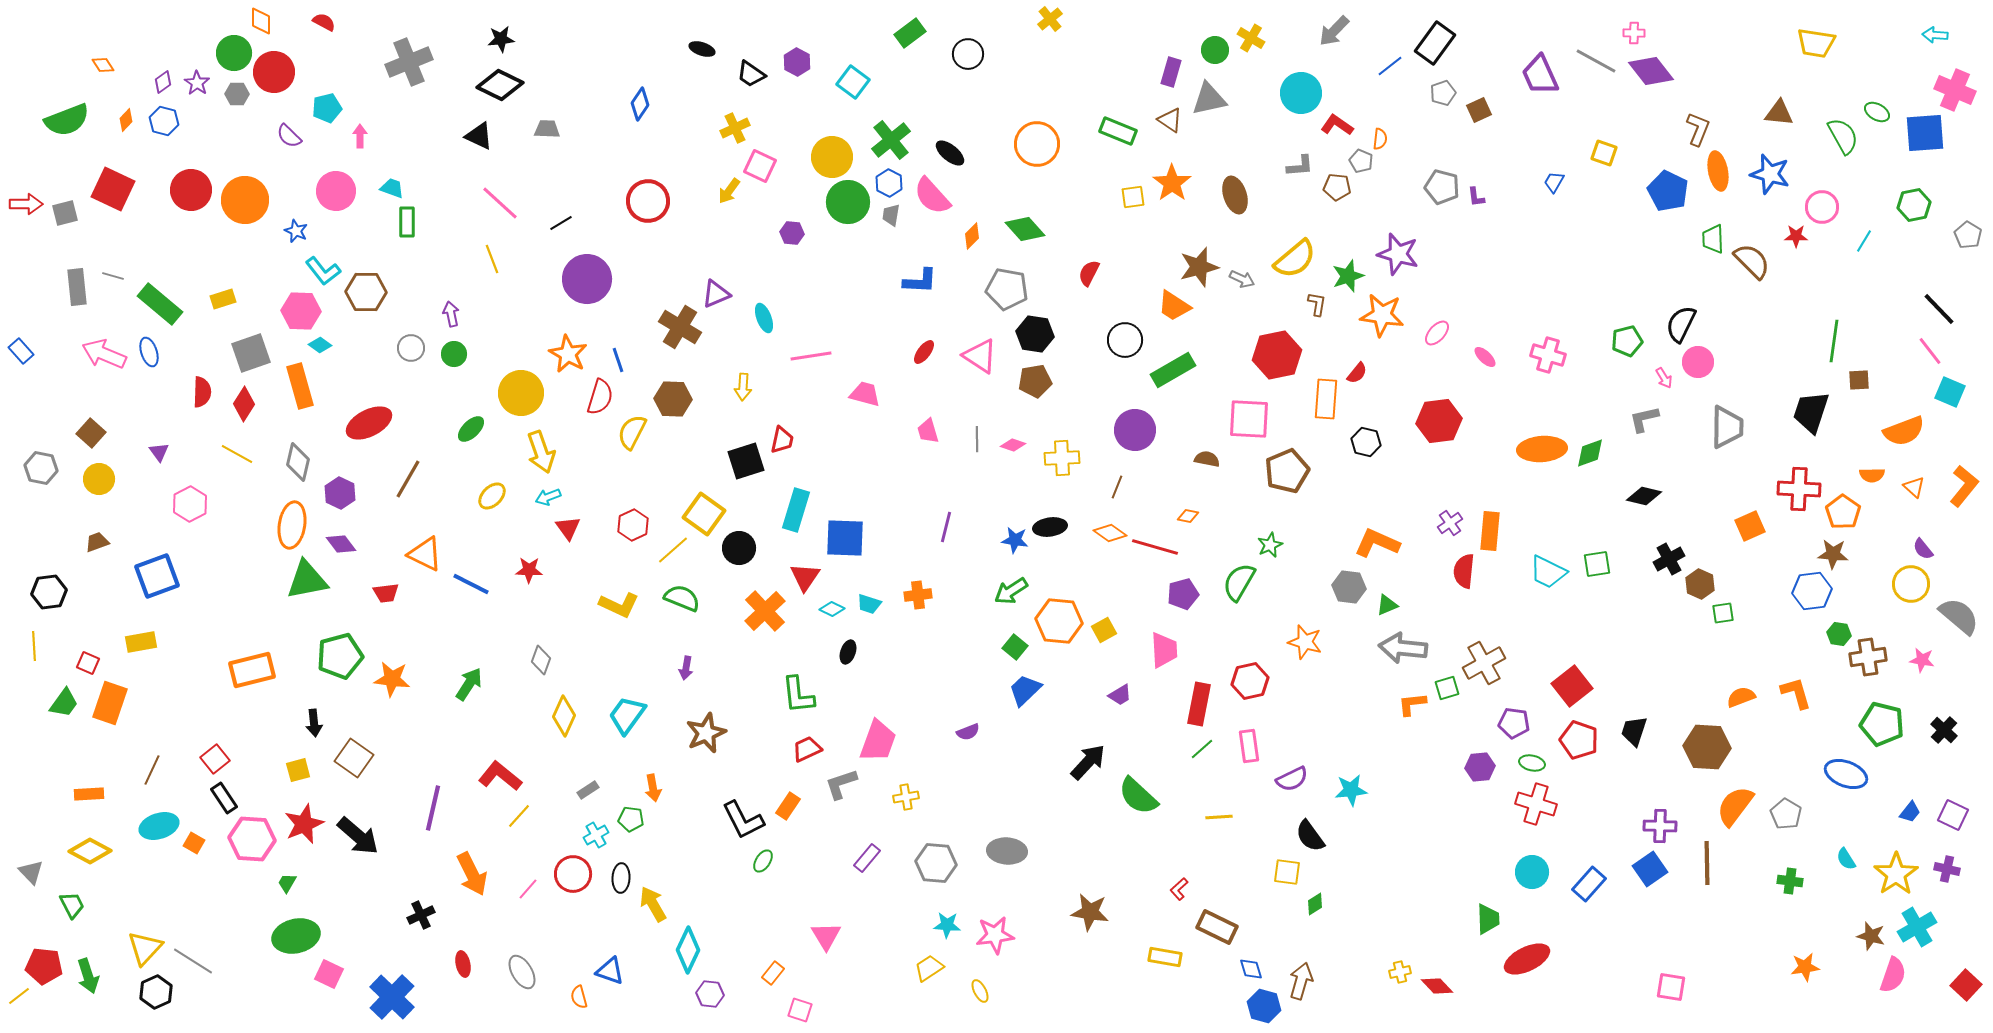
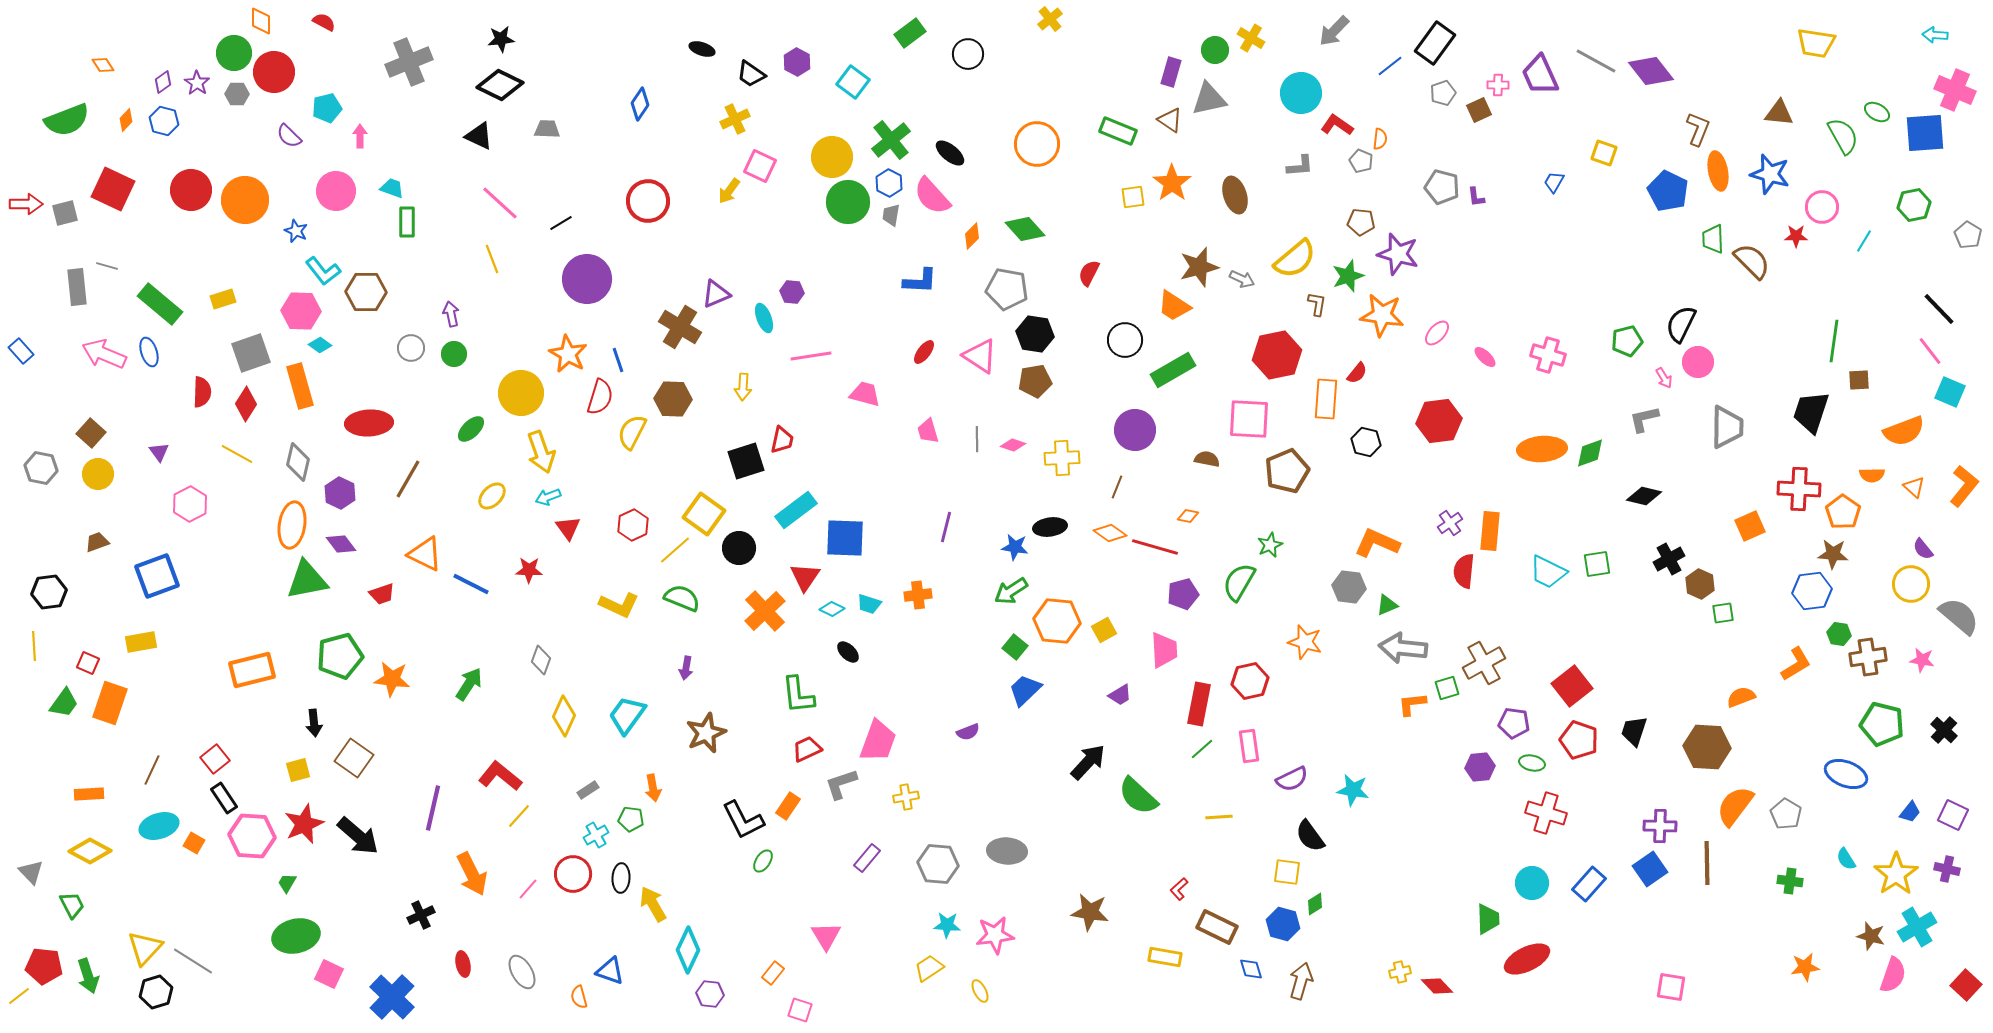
pink cross at (1634, 33): moved 136 px left, 52 px down
yellow cross at (735, 128): moved 9 px up
brown pentagon at (1337, 187): moved 24 px right, 35 px down
purple hexagon at (792, 233): moved 59 px down
gray line at (113, 276): moved 6 px left, 10 px up
red diamond at (244, 404): moved 2 px right
red ellipse at (369, 423): rotated 24 degrees clockwise
yellow circle at (99, 479): moved 1 px left, 5 px up
cyan rectangle at (796, 510): rotated 36 degrees clockwise
blue star at (1015, 540): moved 7 px down
yellow line at (673, 550): moved 2 px right
red trapezoid at (386, 593): moved 4 px left, 1 px down; rotated 12 degrees counterclockwise
orange hexagon at (1059, 621): moved 2 px left
black ellipse at (848, 652): rotated 65 degrees counterclockwise
orange L-shape at (1796, 693): moved 29 px up; rotated 75 degrees clockwise
cyan star at (1351, 790): moved 2 px right; rotated 16 degrees clockwise
red cross at (1536, 804): moved 10 px right, 9 px down
pink hexagon at (252, 839): moved 3 px up
gray hexagon at (936, 863): moved 2 px right, 1 px down
cyan circle at (1532, 872): moved 11 px down
black hexagon at (156, 992): rotated 8 degrees clockwise
blue hexagon at (1264, 1006): moved 19 px right, 82 px up
